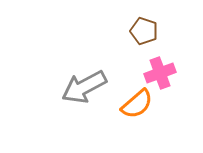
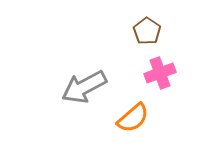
brown pentagon: moved 3 px right; rotated 16 degrees clockwise
orange semicircle: moved 4 px left, 14 px down
